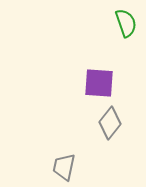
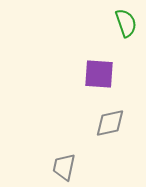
purple square: moved 9 px up
gray diamond: rotated 40 degrees clockwise
